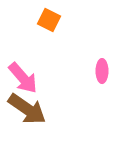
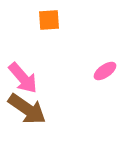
orange square: rotated 30 degrees counterclockwise
pink ellipse: moved 3 px right; rotated 55 degrees clockwise
